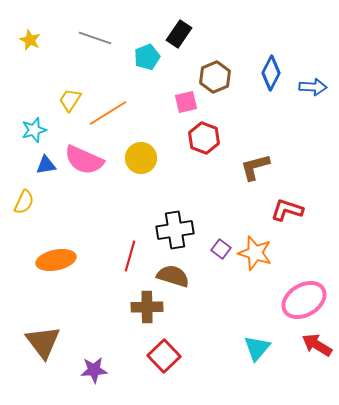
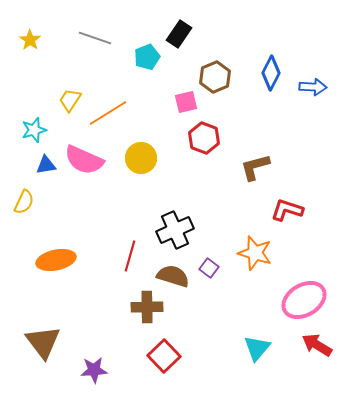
yellow star: rotated 10 degrees clockwise
black cross: rotated 15 degrees counterclockwise
purple square: moved 12 px left, 19 px down
